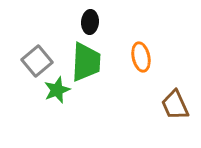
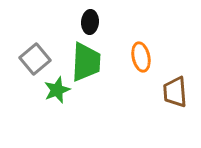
gray square: moved 2 px left, 2 px up
brown trapezoid: moved 13 px up; rotated 20 degrees clockwise
